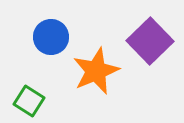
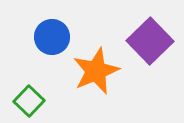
blue circle: moved 1 px right
green square: rotated 12 degrees clockwise
